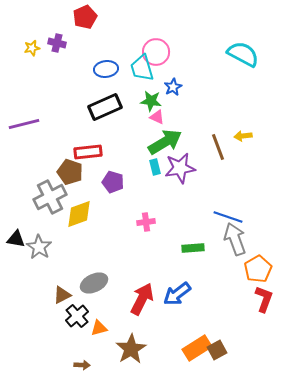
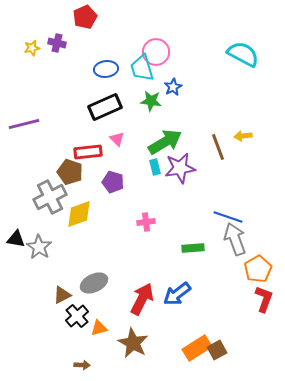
pink triangle: moved 40 px left, 22 px down; rotated 21 degrees clockwise
brown star: moved 2 px right, 6 px up; rotated 12 degrees counterclockwise
